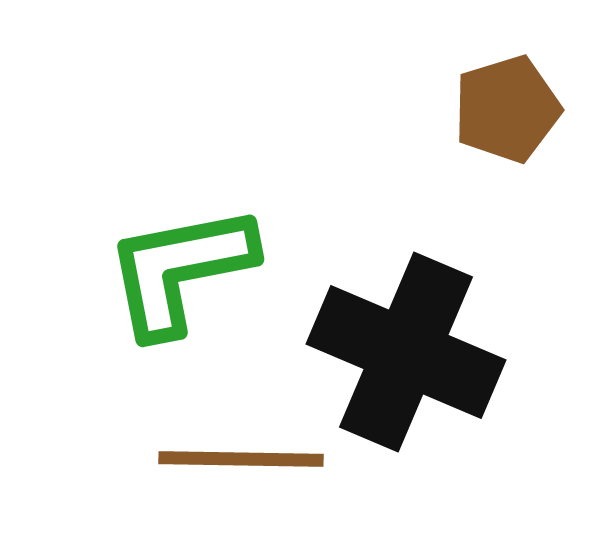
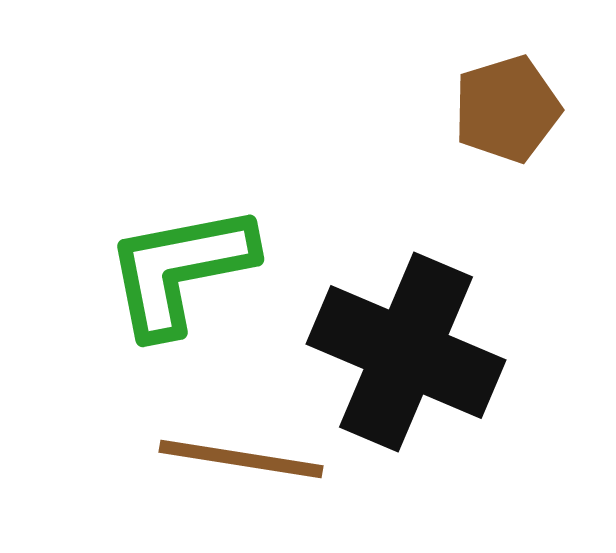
brown line: rotated 8 degrees clockwise
